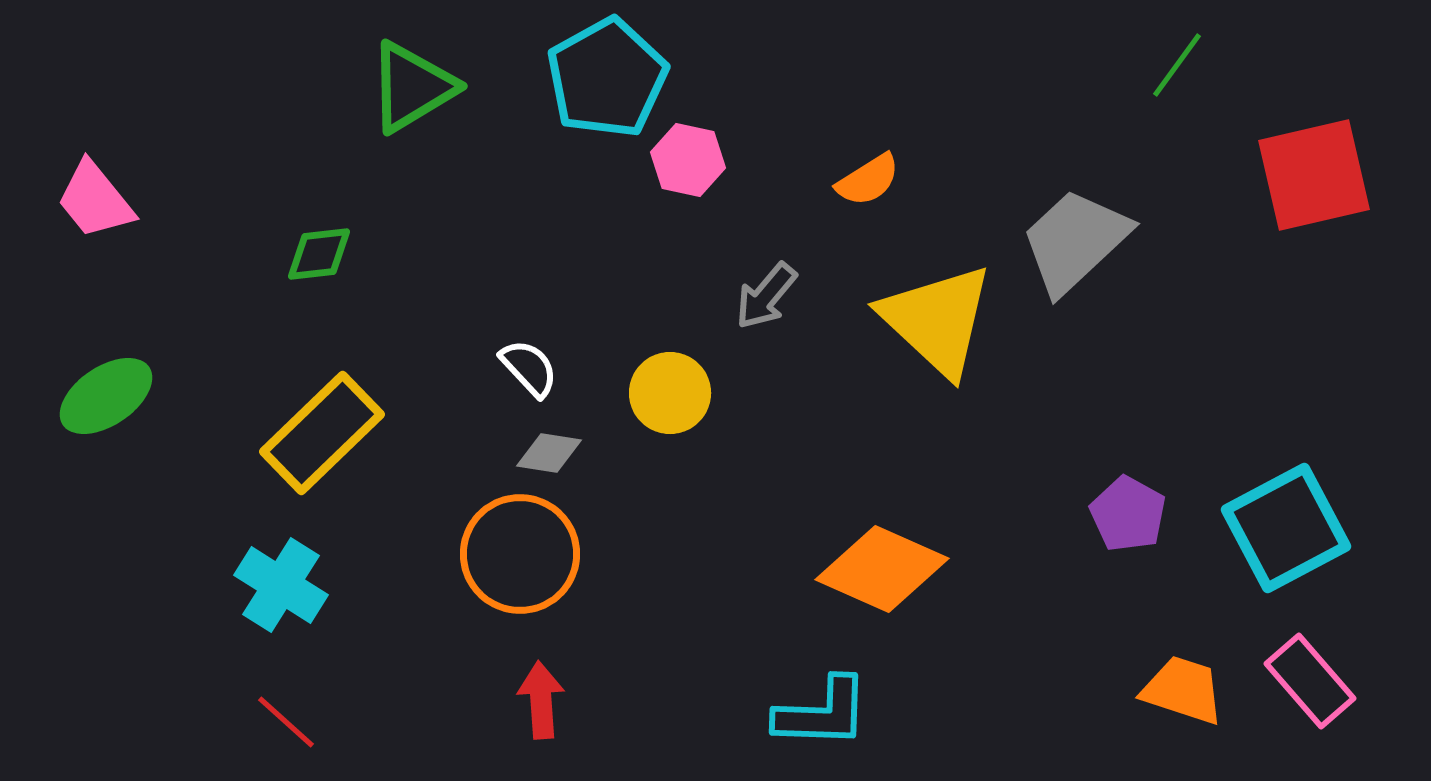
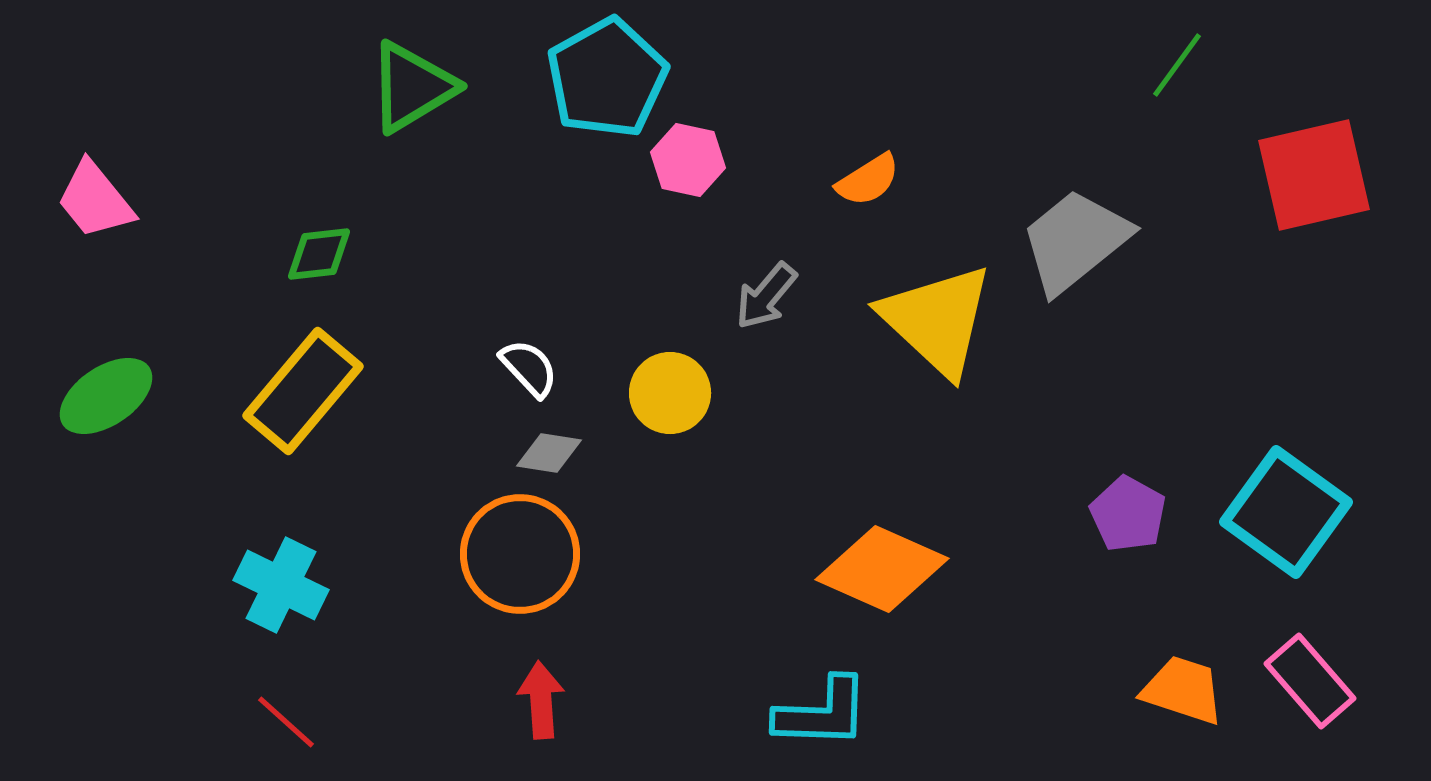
gray trapezoid: rotated 4 degrees clockwise
yellow rectangle: moved 19 px left, 42 px up; rotated 6 degrees counterclockwise
cyan square: moved 16 px up; rotated 26 degrees counterclockwise
cyan cross: rotated 6 degrees counterclockwise
